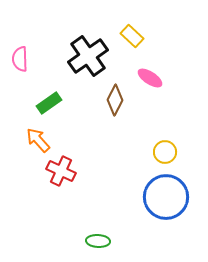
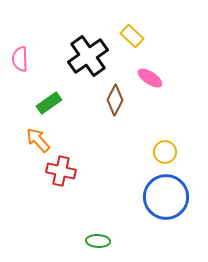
red cross: rotated 12 degrees counterclockwise
